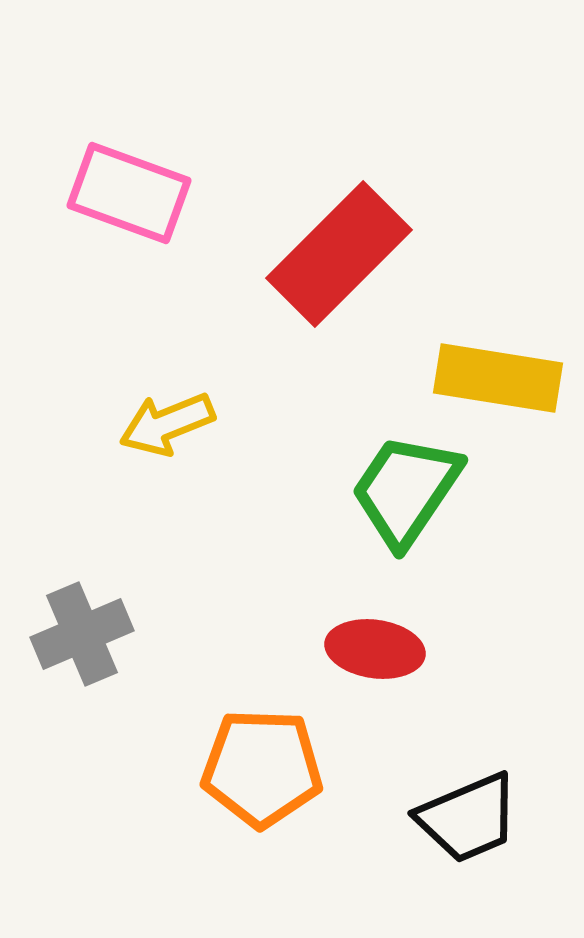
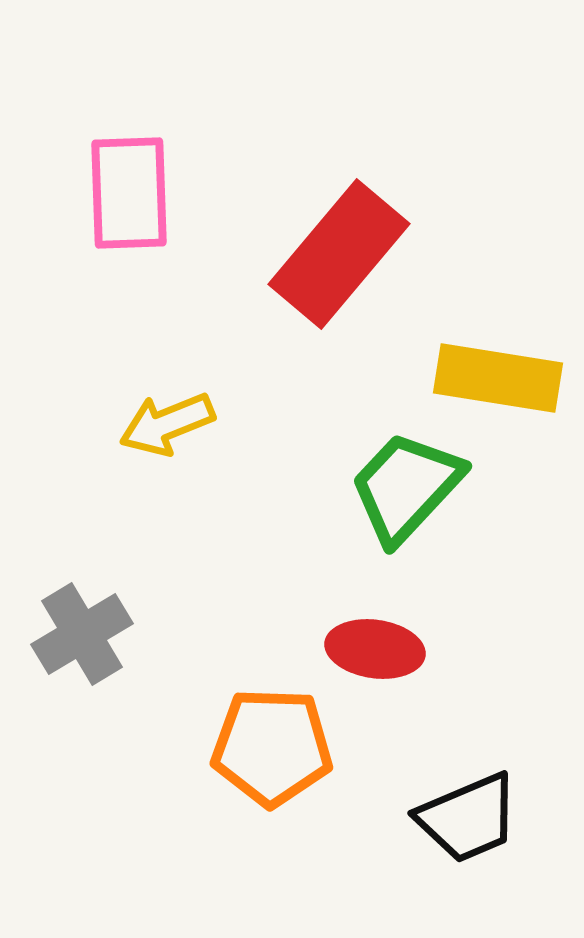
pink rectangle: rotated 68 degrees clockwise
red rectangle: rotated 5 degrees counterclockwise
green trapezoid: moved 3 px up; rotated 9 degrees clockwise
gray cross: rotated 8 degrees counterclockwise
orange pentagon: moved 10 px right, 21 px up
